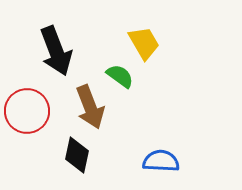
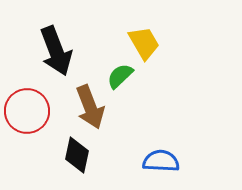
green semicircle: rotated 80 degrees counterclockwise
